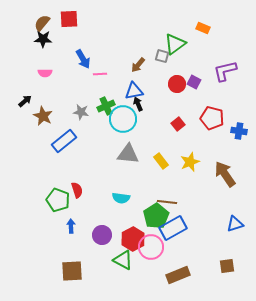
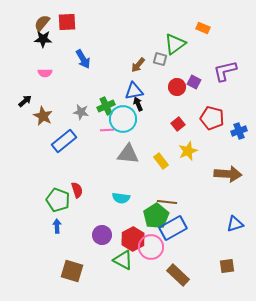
red square at (69, 19): moved 2 px left, 3 px down
gray square at (162, 56): moved 2 px left, 3 px down
pink line at (100, 74): moved 7 px right, 56 px down
red circle at (177, 84): moved 3 px down
blue cross at (239, 131): rotated 28 degrees counterclockwise
yellow star at (190, 162): moved 2 px left, 11 px up
brown arrow at (225, 174): moved 3 px right; rotated 128 degrees clockwise
blue arrow at (71, 226): moved 14 px left
brown square at (72, 271): rotated 20 degrees clockwise
brown rectangle at (178, 275): rotated 65 degrees clockwise
